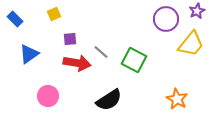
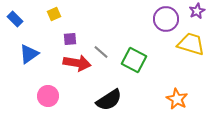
yellow trapezoid: rotated 112 degrees counterclockwise
